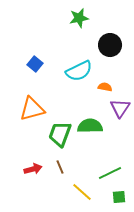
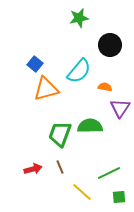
cyan semicircle: rotated 24 degrees counterclockwise
orange triangle: moved 14 px right, 20 px up
green line: moved 1 px left
